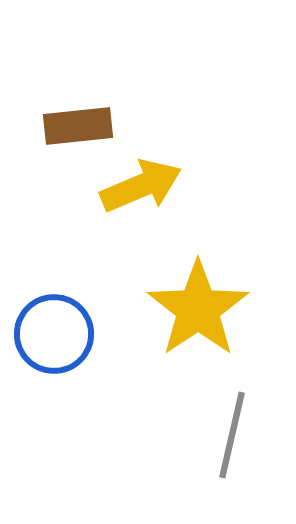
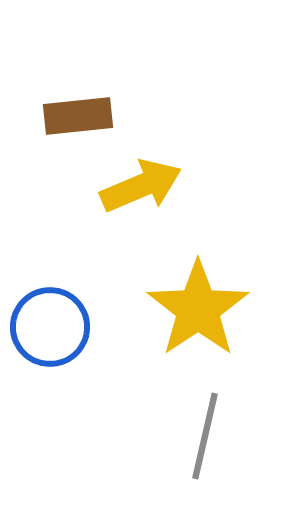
brown rectangle: moved 10 px up
blue circle: moved 4 px left, 7 px up
gray line: moved 27 px left, 1 px down
